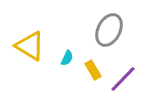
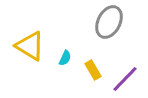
gray ellipse: moved 8 px up
cyan semicircle: moved 2 px left
purple line: moved 2 px right
